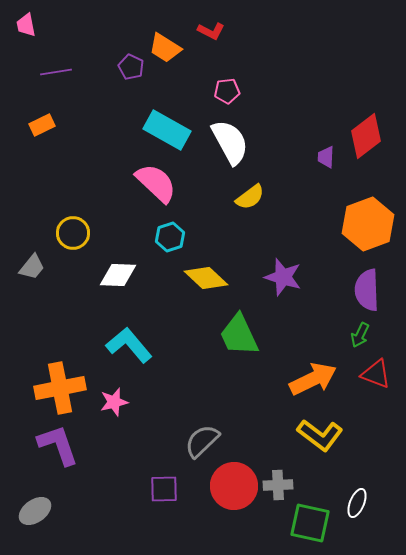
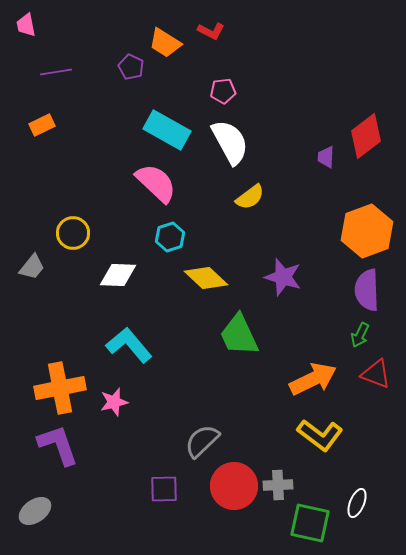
orange trapezoid: moved 5 px up
pink pentagon: moved 4 px left
orange hexagon: moved 1 px left, 7 px down
